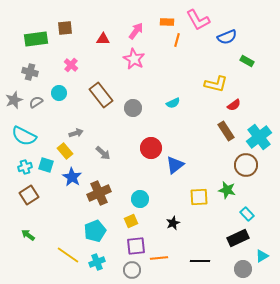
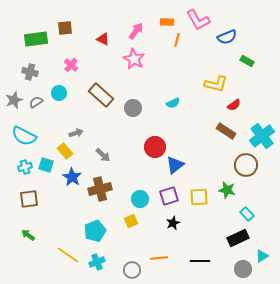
red triangle at (103, 39): rotated 24 degrees clockwise
brown rectangle at (101, 95): rotated 10 degrees counterclockwise
brown rectangle at (226, 131): rotated 24 degrees counterclockwise
cyan cross at (259, 137): moved 3 px right, 1 px up
red circle at (151, 148): moved 4 px right, 1 px up
gray arrow at (103, 153): moved 2 px down
brown cross at (99, 193): moved 1 px right, 4 px up; rotated 10 degrees clockwise
brown square at (29, 195): moved 4 px down; rotated 24 degrees clockwise
purple square at (136, 246): moved 33 px right, 50 px up; rotated 12 degrees counterclockwise
